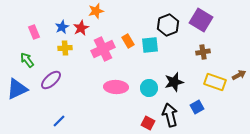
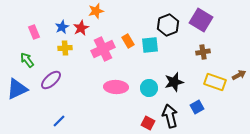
black arrow: moved 1 px down
